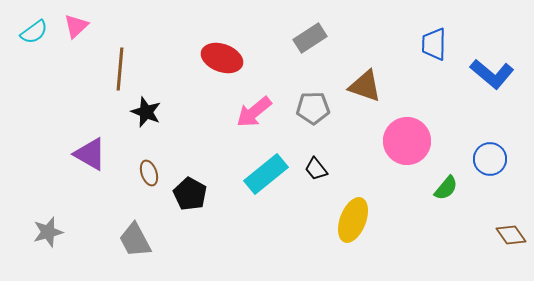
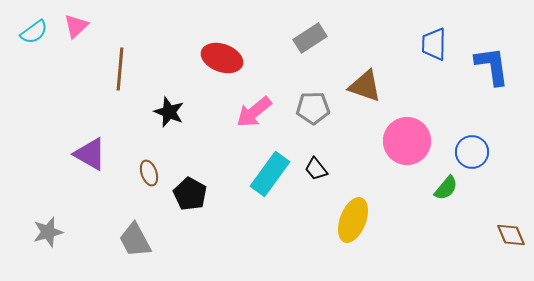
blue L-shape: moved 8 px up; rotated 138 degrees counterclockwise
black star: moved 23 px right
blue circle: moved 18 px left, 7 px up
cyan rectangle: moved 4 px right; rotated 15 degrees counterclockwise
brown diamond: rotated 12 degrees clockwise
